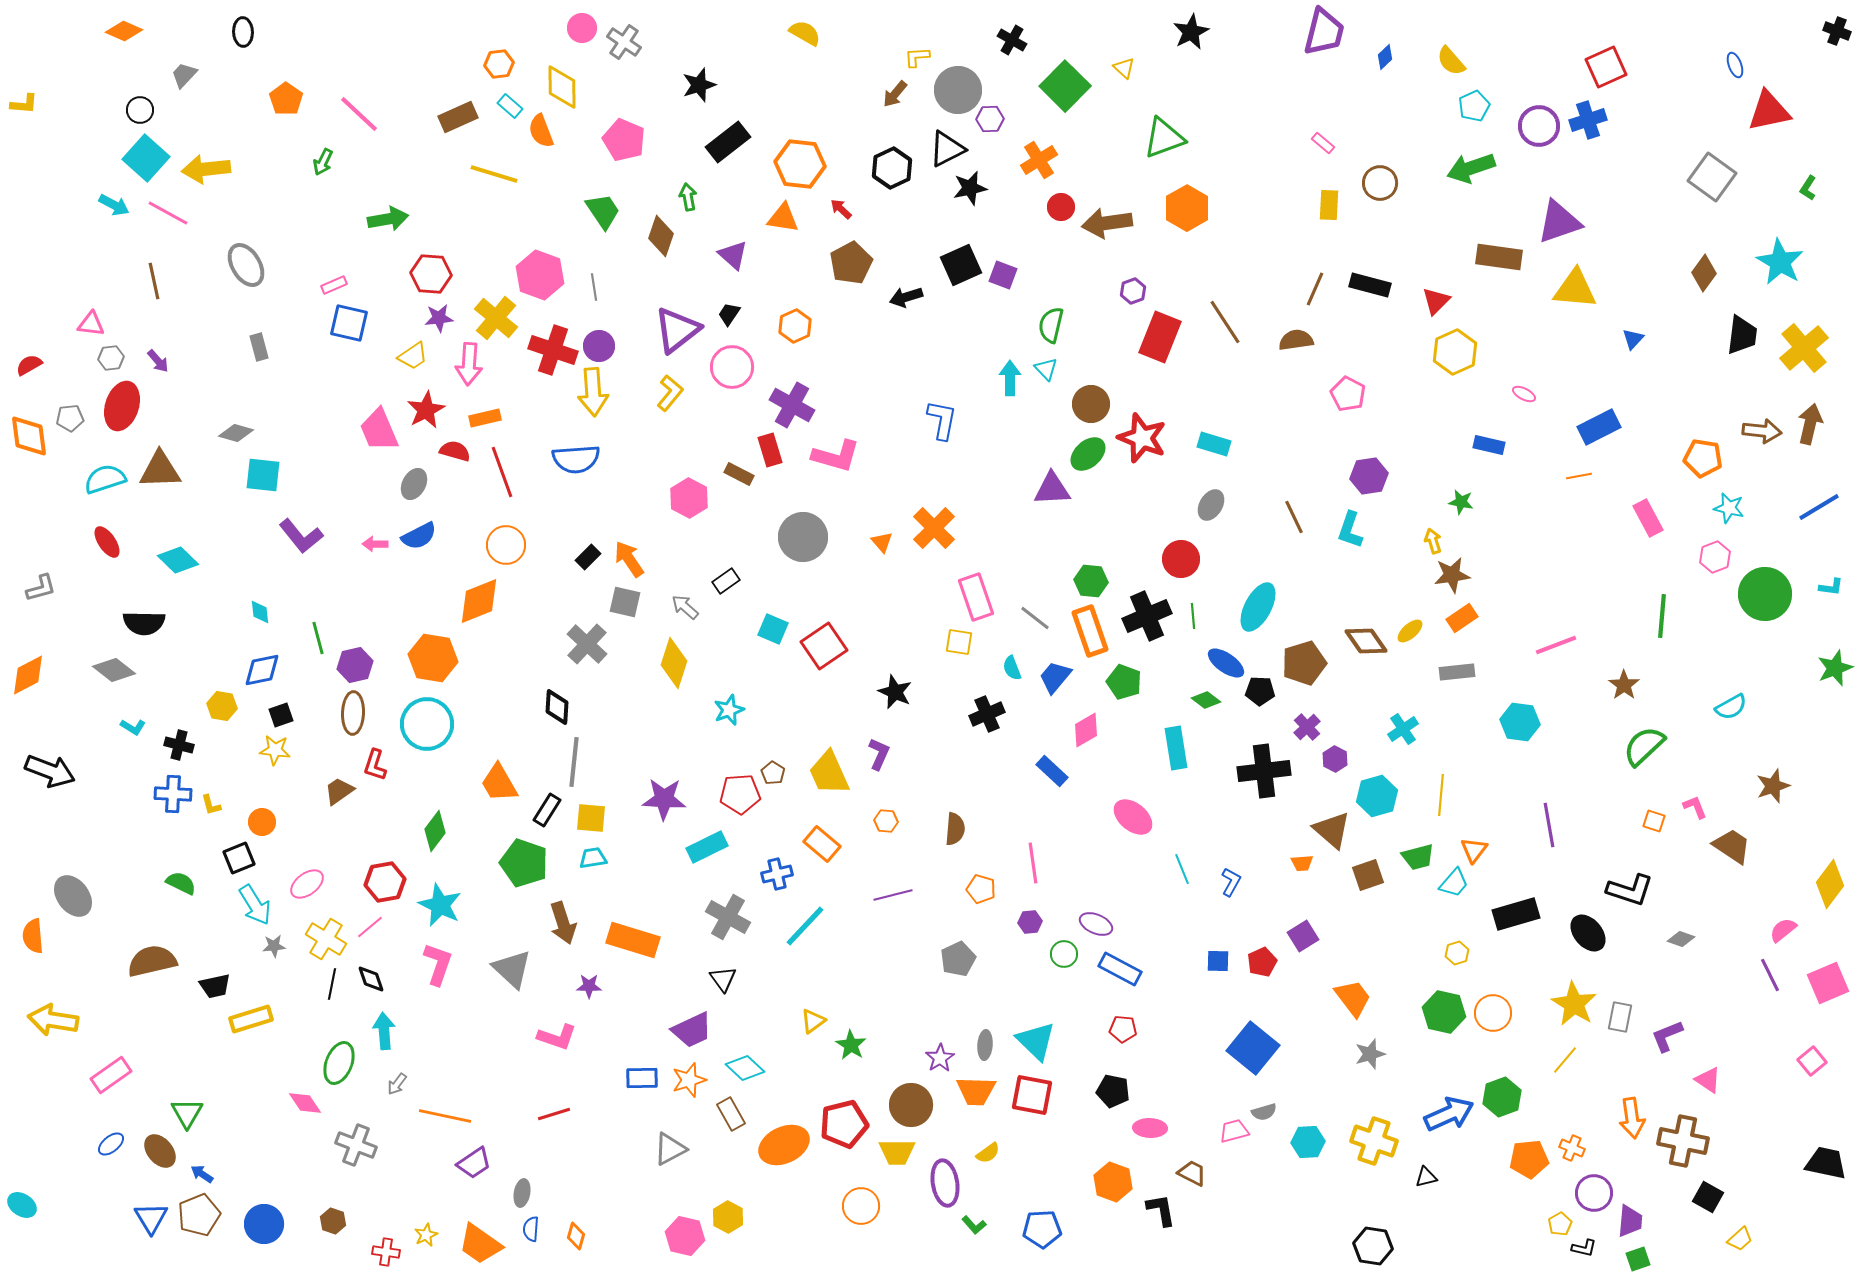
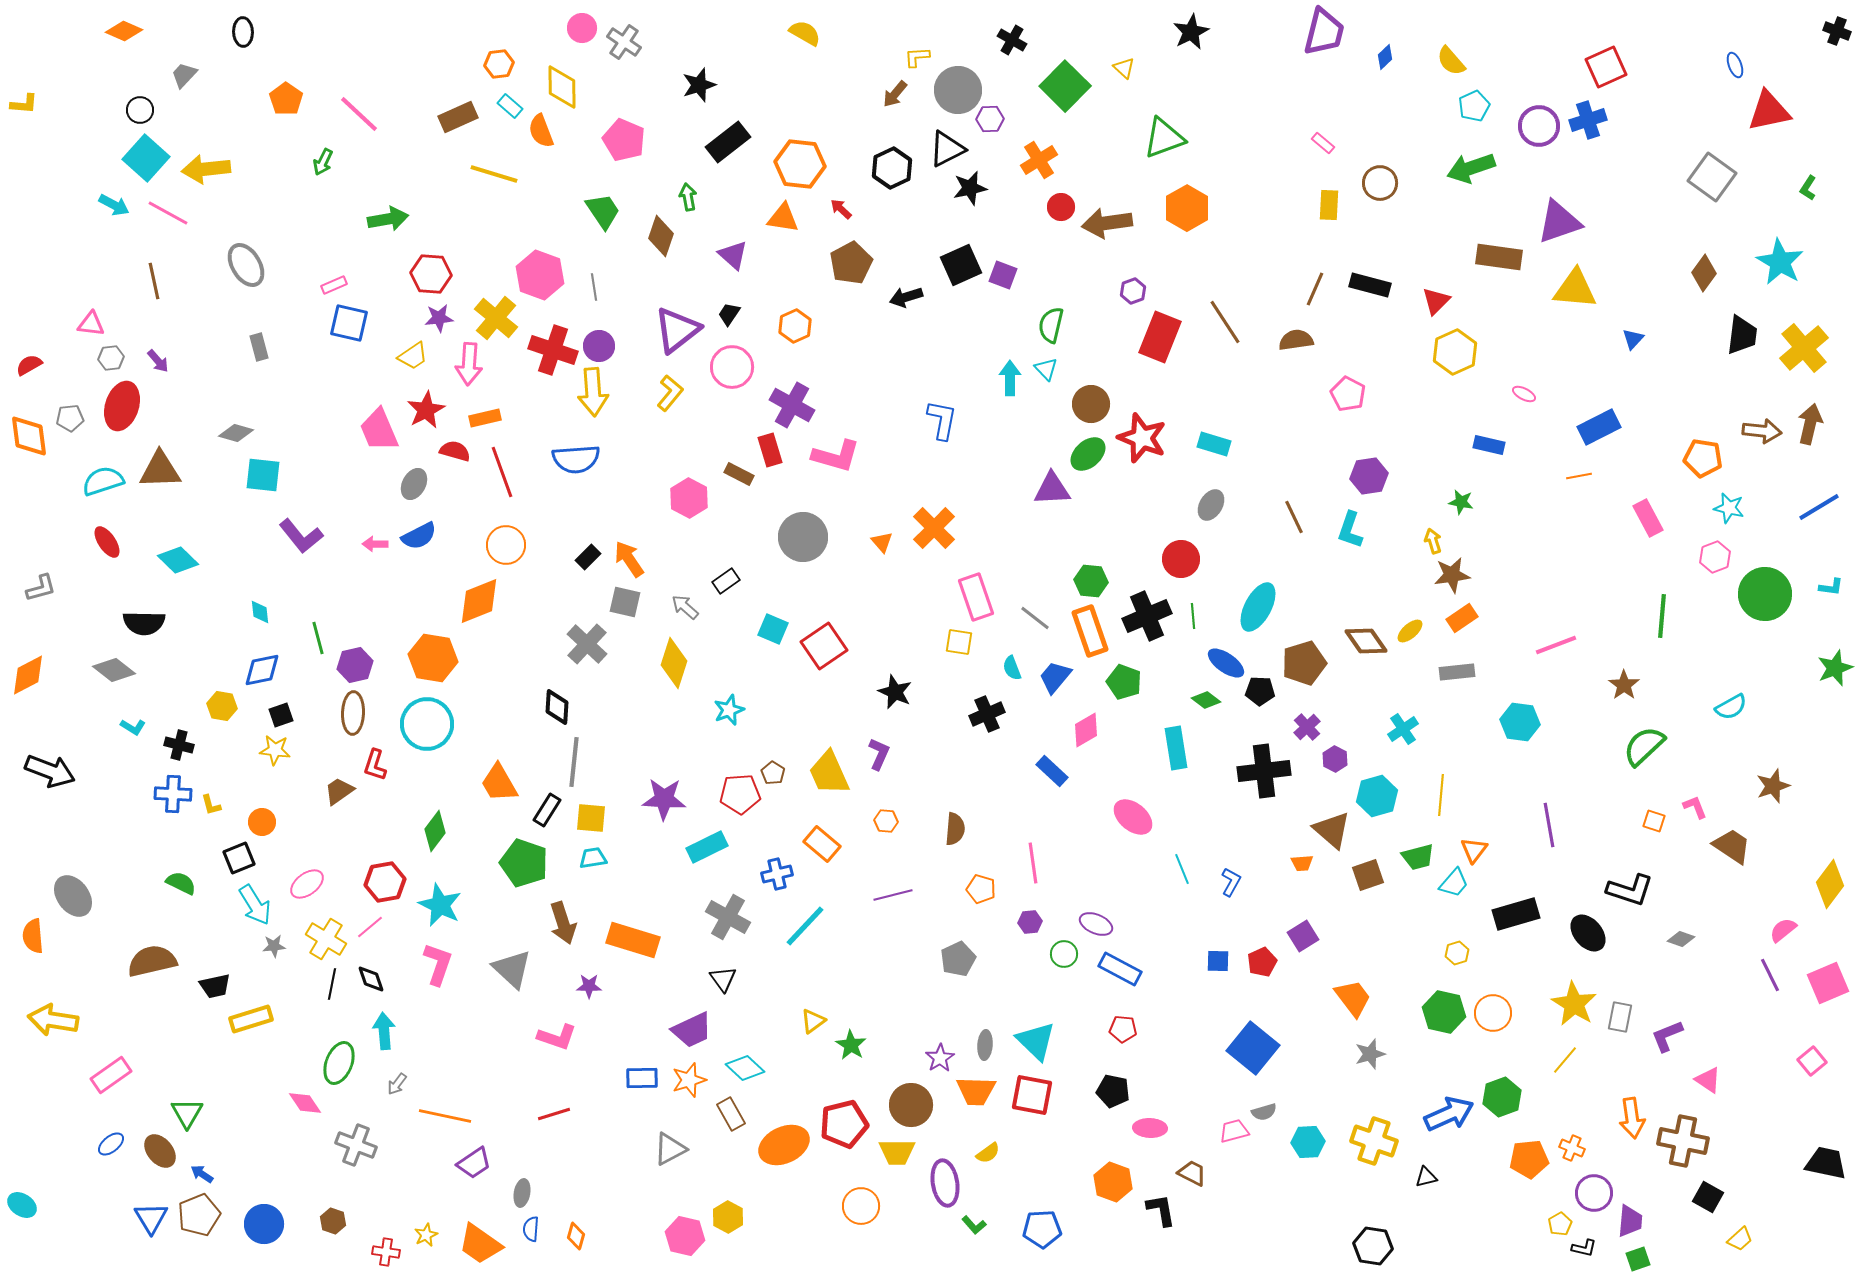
cyan semicircle at (105, 479): moved 2 px left, 2 px down
